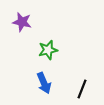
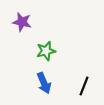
green star: moved 2 px left, 1 px down
black line: moved 2 px right, 3 px up
